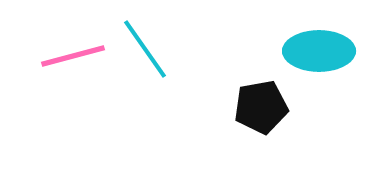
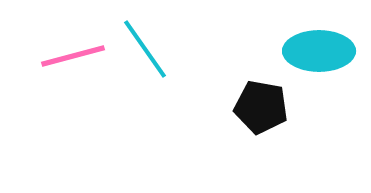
black pentagon: rotated 20 degrees clockwise
